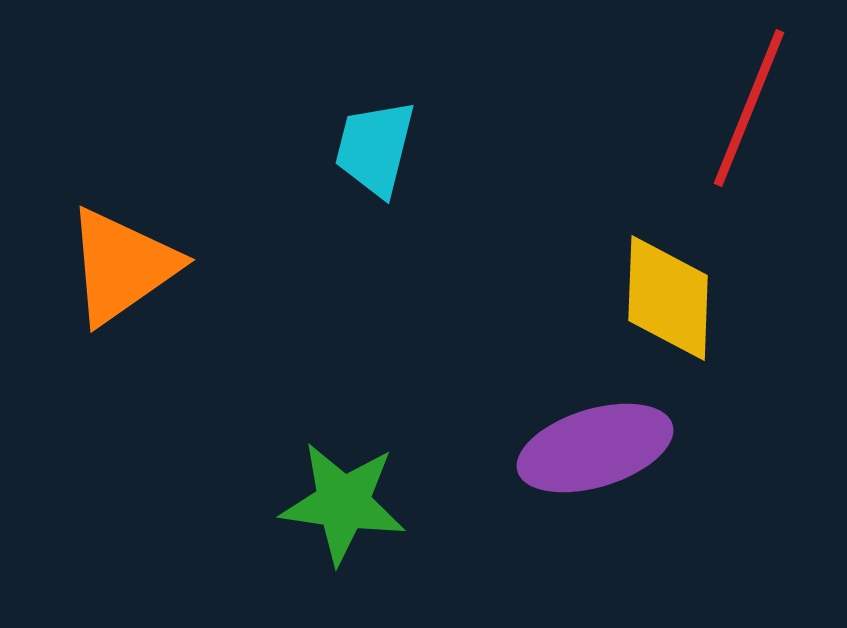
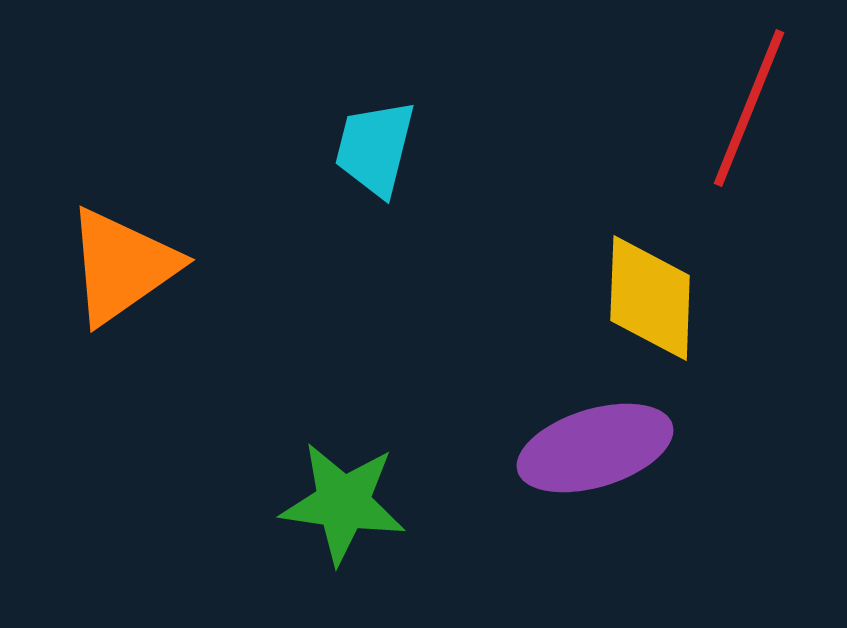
yellow diamond: moved 18 px left
